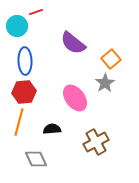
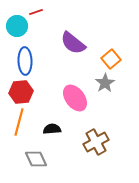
red hexagon: moved 3 px left
